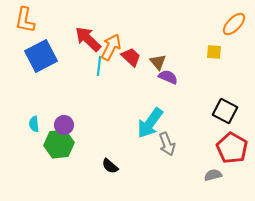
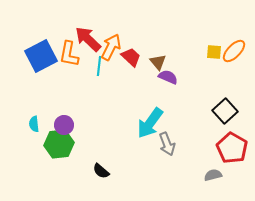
orange L-shape: moved 44 px right, 34 px down
orange ellipse: moved 27 px down
black square: rotated 20 degrees clockwise
black semicircle: moved 9 px left, 5 px down
